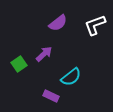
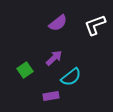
purple arrow: moved 10 px right, 4 px down
green square: moved 6 px right, 6 px down
purple rectangle: rotated 35 degrees counterclockwise
